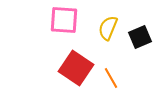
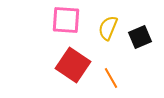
pink square: moved 2 px right
red square: moved 3 px left, 3 px up
